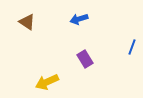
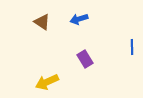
brown triangle: moved 15 px right
blue line: rotated 21 degrees counterclockwise
